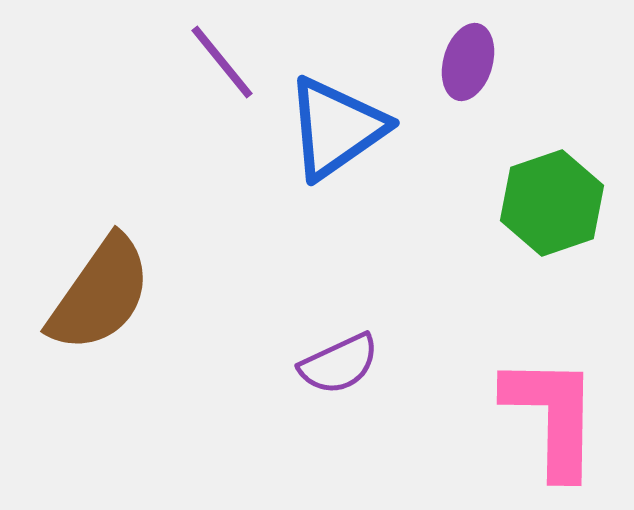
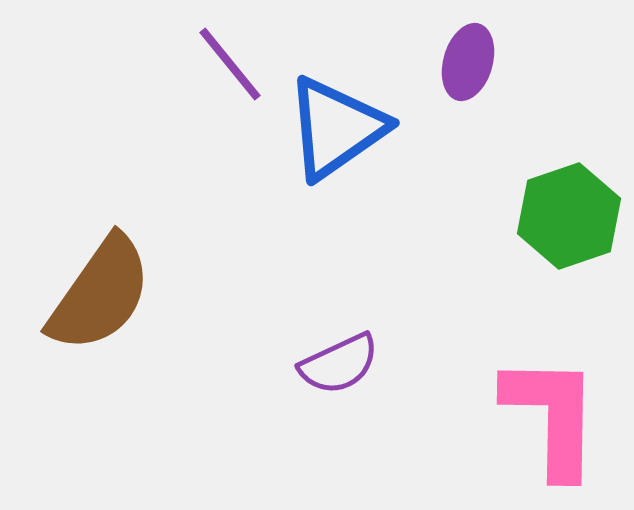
purple line: moved 8 px right, 2 px down
green hexagon: moved 17 px right, 13 px down
